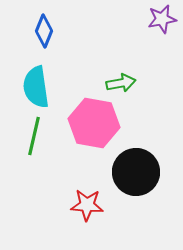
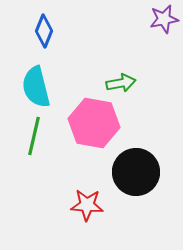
purple star: moved 2 px right
cyan semicircle: rotated 6 degrees counterclockwise
